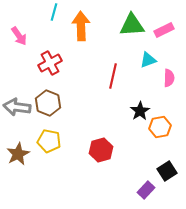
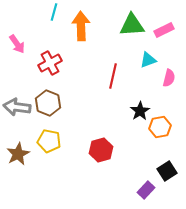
pink arrow: moved 2 px left, 8 px down
pink semicircle: rotated 12 degrees clockwise
